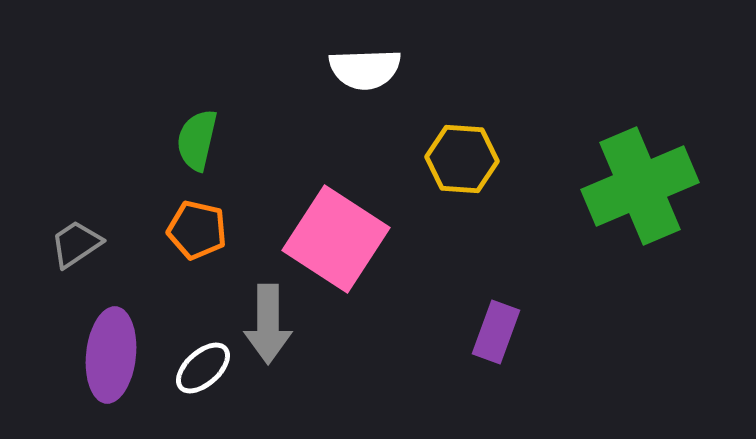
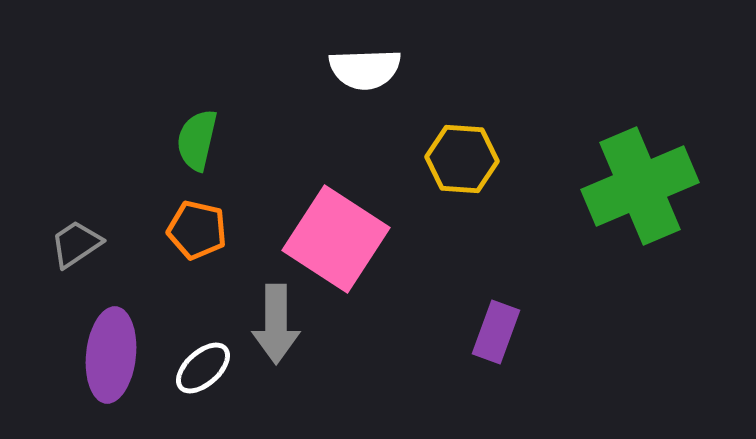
gray arrow: moved 8 px right
